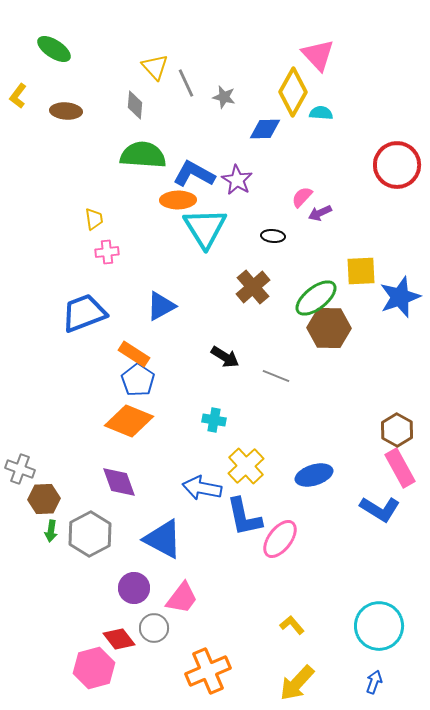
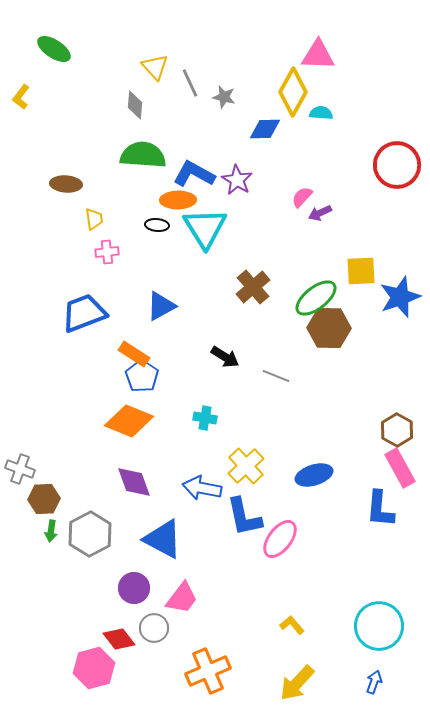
pink triangle at (318, 55): rotated 45 degrees counterclockwise
gray line at (186, 83): moved 4 px right
yellow L-shape at (18, 96): moved 3 px right, 1 px down
brown ellipse at (66, 111): moved 73 px down
black ellipse at (273, 236): moved 116 px left, 11 px up
blue pentagon at (138, 380): moved 4 px right, 4 px up
cyan cross at (214, 420): moved 9 px left, 2 px up
purple diamond at (119, 482): moved 15 px right
blue L-shape at (380, 509): rotated 63 degrees clockwise
